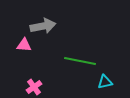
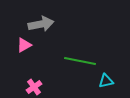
gray arrow: moved 2 px left, 2 px up
pink triangle: rotated 35 degrees counterclockwise
cyan triangle: moved 1 px right, 1 px up
